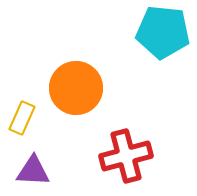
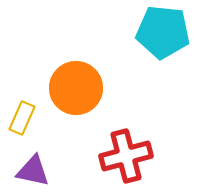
purple triangle: rotated 9 degrees clockwise
